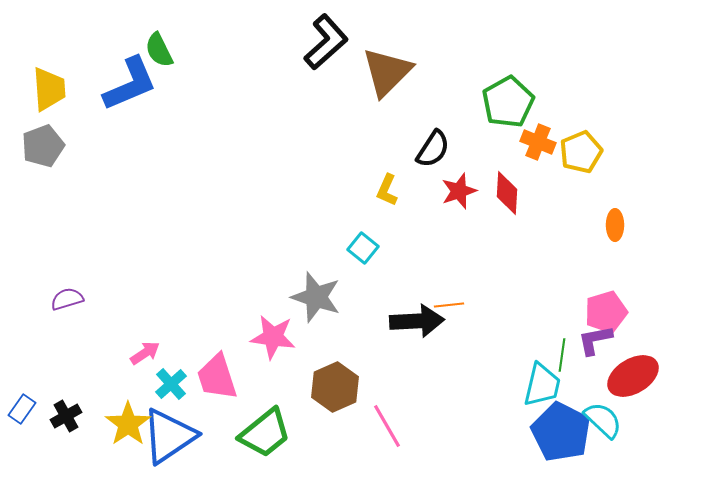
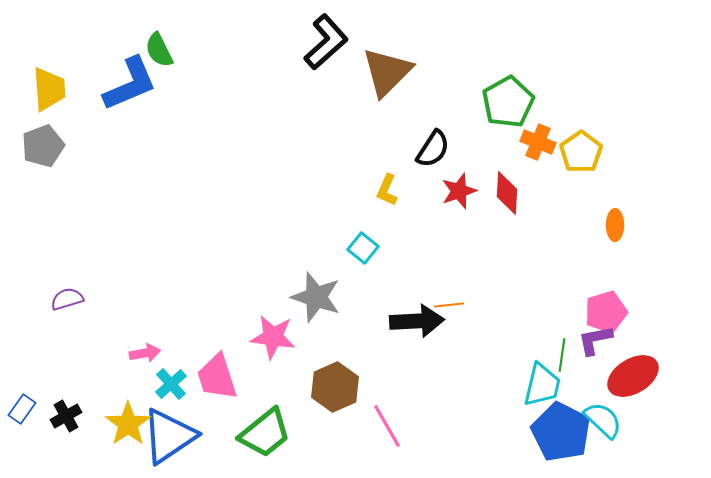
yellow pentagon: rotated 12 degrees counterclockwise
pink arrow: rotated 24 degrees clockwise
